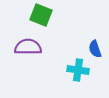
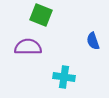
blue semicircle: moved 2 px left, 8 px up
cyan cross: moved 14 px left, 7 px down
